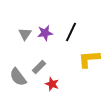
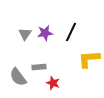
gray rectangle: rotated 40 degrees clockwise
red star: moved 1 px right, 1 px up
